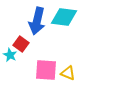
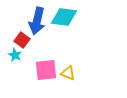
red square: moved 1 px right, 4 px up
cyan star: moved 5 px right
pink square: rotated 10 degrees counterclockwise
